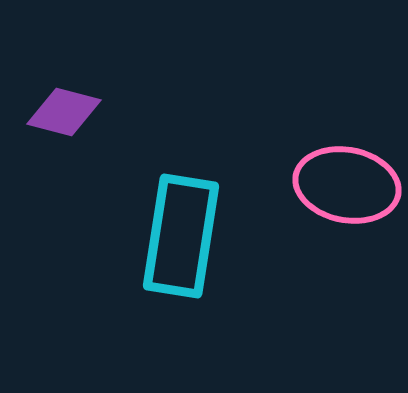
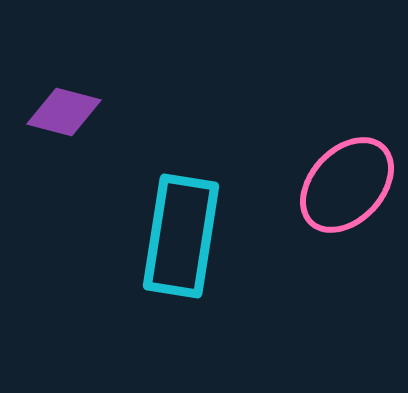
pink ellipse: rotated 58 degrees counterclockwise
